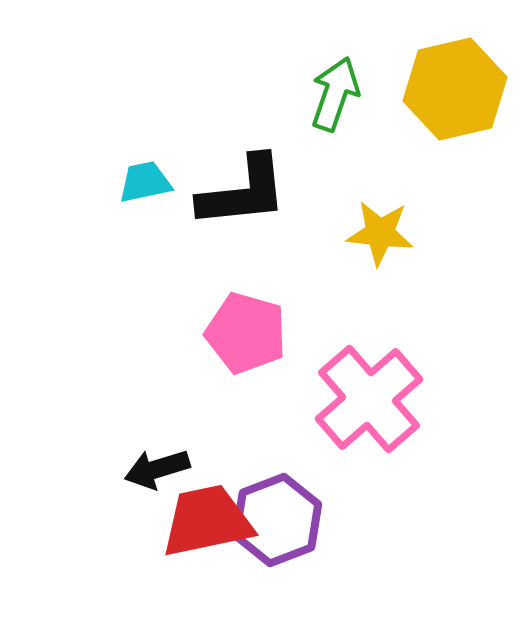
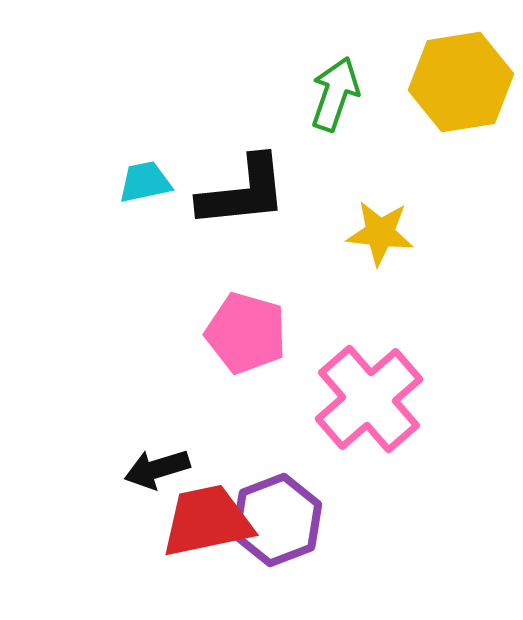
yellow hexagon: moved 6 px right, 7 px up; rotated 4 degrees clockwise
